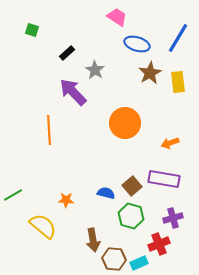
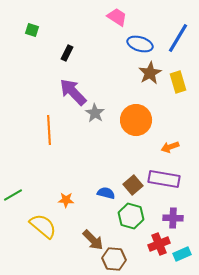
blue ellipse: moved 3 px right
black rectangle: rotated 21 degrees counterclockwise
gray star: moved 43 px down
yellow rectangle: rotated 10 degrees counterclockwise
orange circle: moved 11 px right, 3 px up
orange arrow: moved 4 px down
brown square: moved 1 px right, 1 px up
purple cross: rotated 18 degrees clockwise
brown arrow: rotated 35 degrees counterclockwise
cyan rectangle: moved 43 px right, 9 px up
